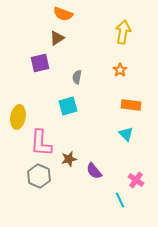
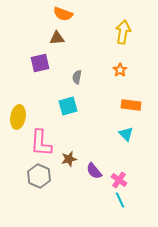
brown triangle: rotated 28 degrees clockwise
pink cross: moved 17 px left
